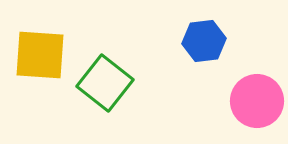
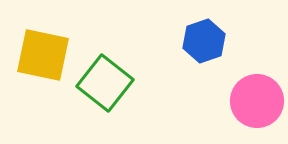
blue hexagon: rotated 12 degrees counterclockwise
yellow square: moved 3 px right; rotated 8 degrees clockwise
